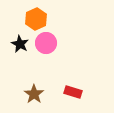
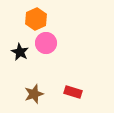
black star: moved 8 px down
brown star: rotated 18 degrees clockwise
